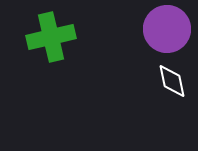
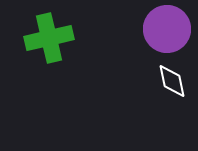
green cross: moved 2 px left, 1 px down
